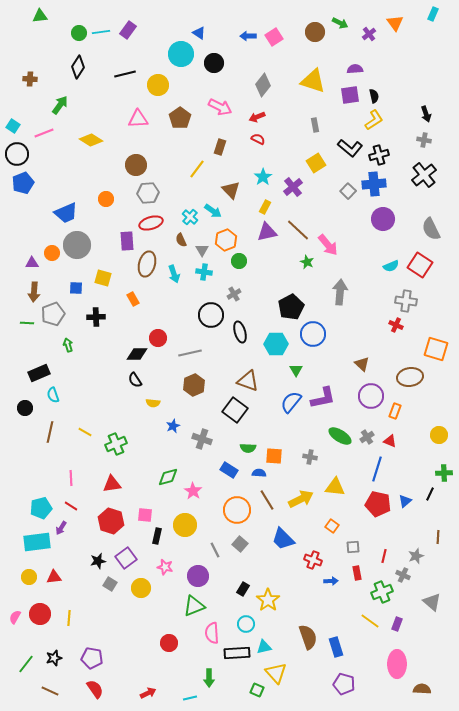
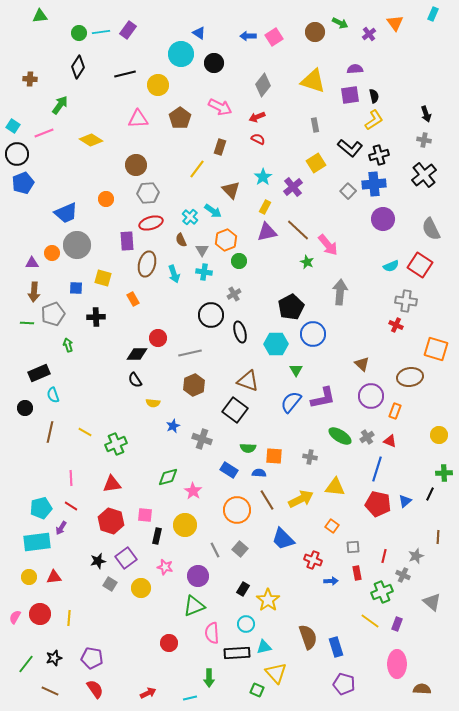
gray square at (240, 544): moved 5 px down
